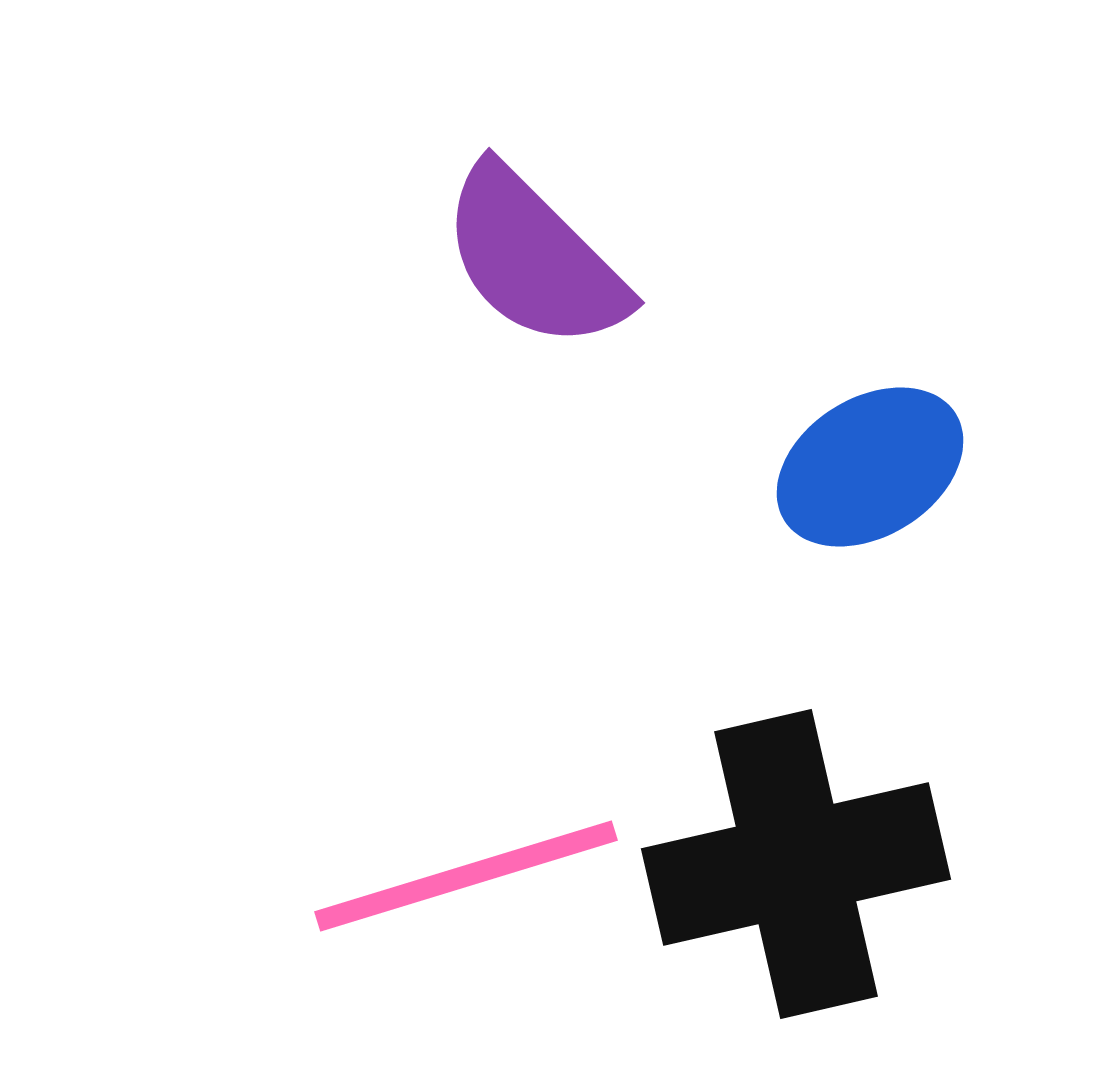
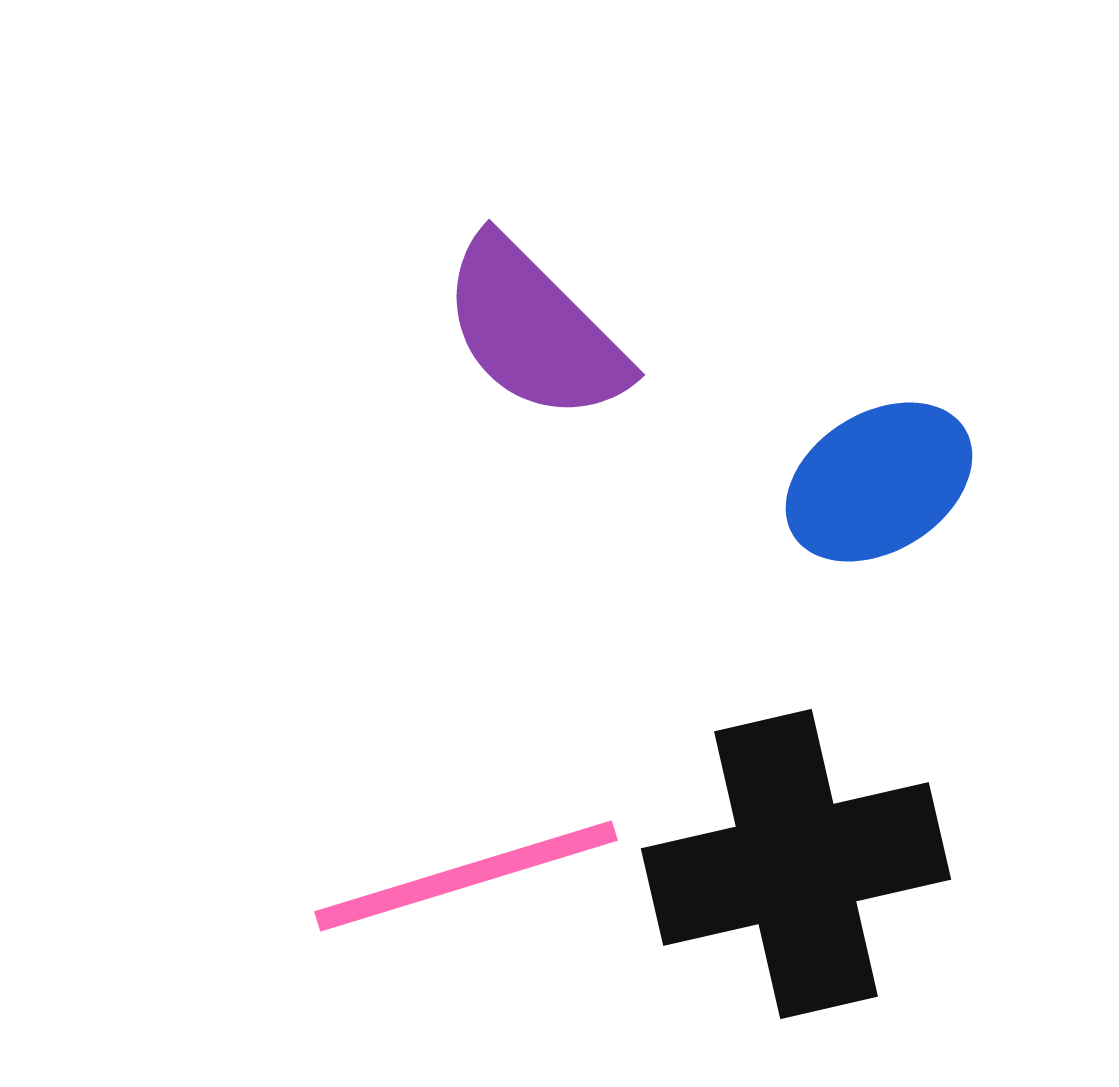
purple semicircle: moved 72 px down
blue ellipse: moved 9 px right, 15 px down
